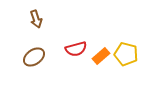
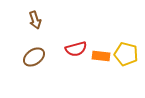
brown arrow: moved 1 px left, 1 px down
orange rectangle: rotated 48 degrees clockwise
